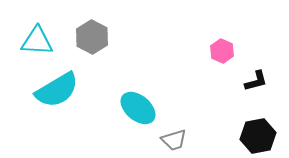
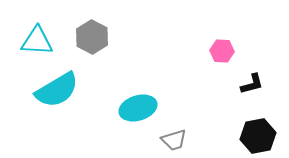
pink hexagon: rotated 20 degrees counterclockwise
black L-shape: moved 4 px left, 3 px down
cyan ellipse: rotated 57 degrees counterclockwise
